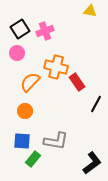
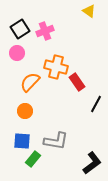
yellow triangle: moved 1 px left; rotated 24 degrees clockwise
